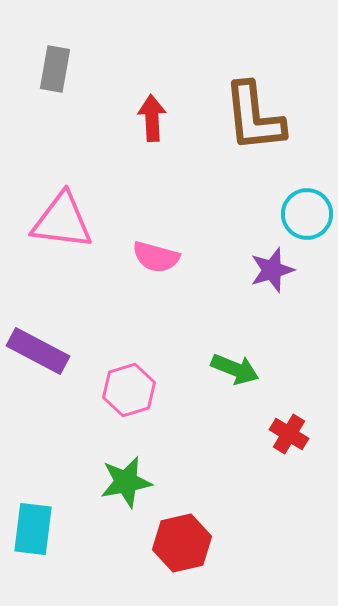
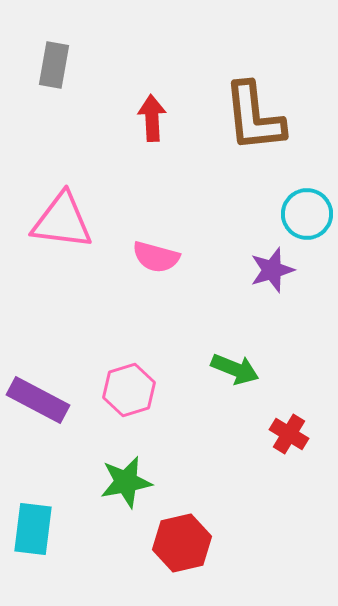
gray rectangle: moved 1 px left, 4 px up
purple rectangle: moved 49 px down
